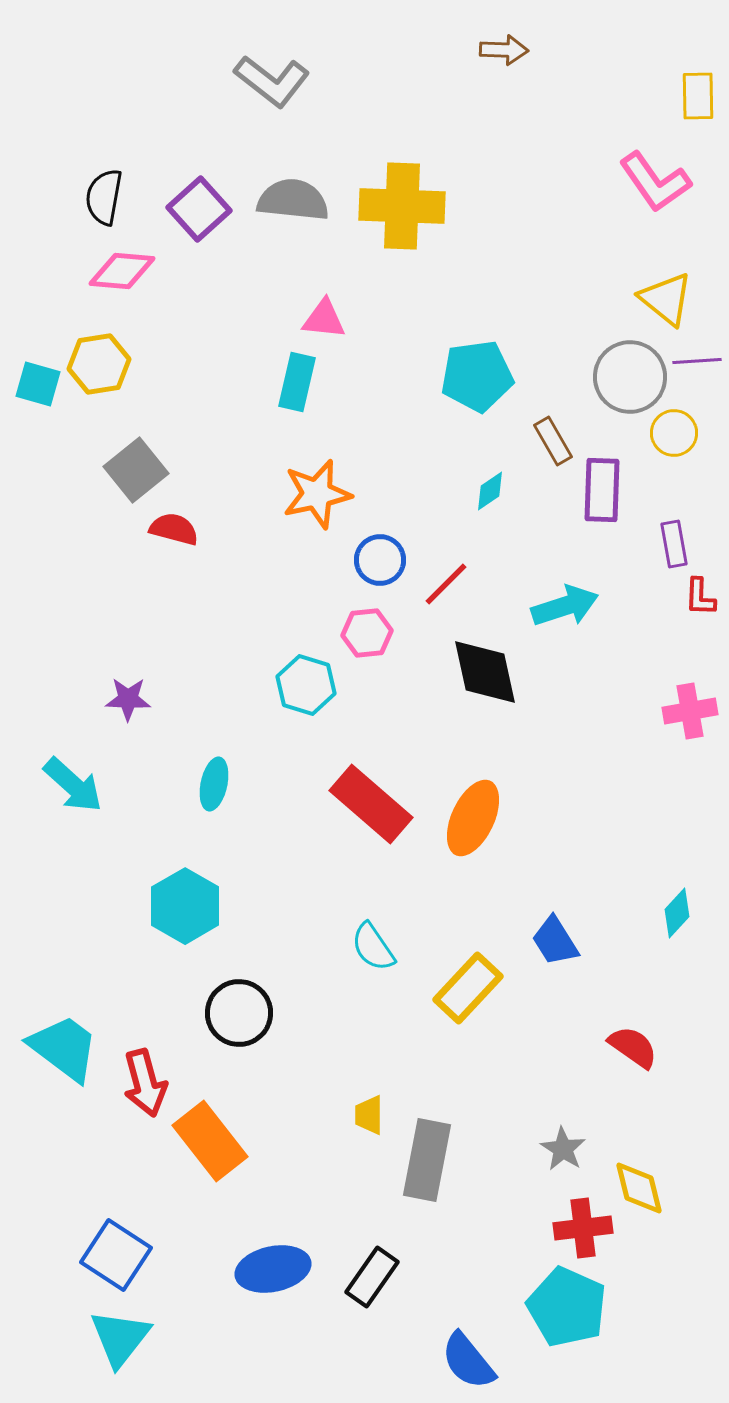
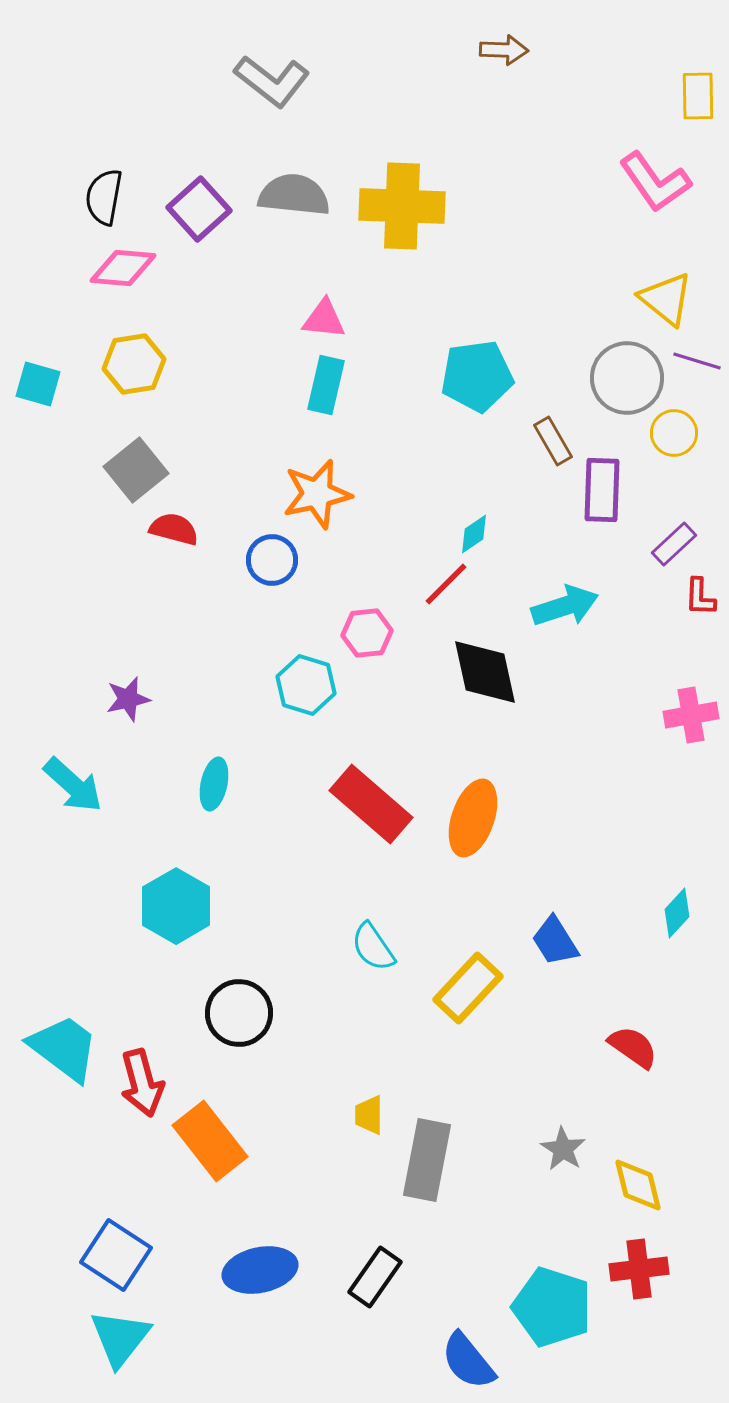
gray semicircle at (293, 200): moved 1 px right, 5 px up
pink diamond at (122, 271): moved 1 px right, 3 px up
purple line at (697, 361): rotated 21 degrees clockwise
yellow hexagon at (99, 364): moved 35 px right
gray circle at (630, 377): moved 3 px left, 1 px down
cyan rectangle at (297, 382): moved 29 px right, 3 px down
cyan diamond at (490, 491): moved 16 px left, 43 px down
purple rectangle at (674, 544): rotated 57 degrees clockwise
blue circle at (380, 560): moved 108 px left
purple star at (128, 699): rotated 15 degrees counterclockwise
pink cross at (690, 711): moved 1 px right, 4 px down
orange ellipse at (473, 818): rotated 6 degrees counterclockwise
cyan hexagon at (185, 906): moved 9 px left
red arrow at (145, 1083): moved 3 px left
yellow diamond at (639, 1188): moved 1 px left, 3 px up
red cross at (583, 1228): moved 56 px right, 41 px down
blue ellipse at (273, 1269): moved 13 px left, 1 px down
black rectangle at (372, 1277): moved 3 px right
cyan pentagon at (567, 1307): moved 15 px left; rotated 6 degrees counterclockwise
